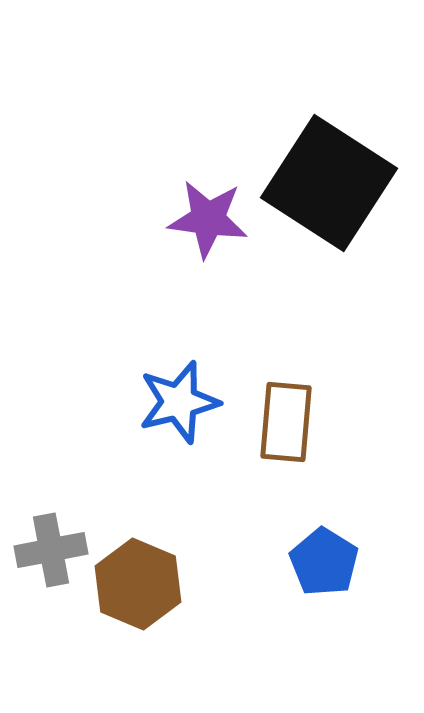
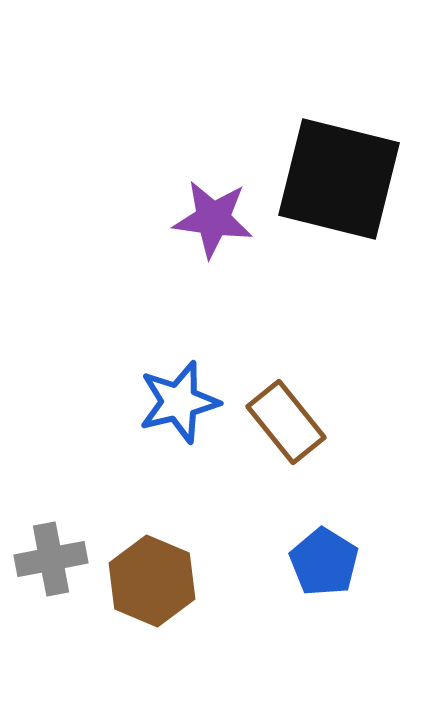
black square: moved 10 px right, 4 px up; rotated 19 degrees counterclockwise
purple star: moved 5 px right
brown rectangle: rotated 44 degrees counterclockwise
gray cross: moved 9 px down
brown hexagon: moved 14 px right, 3 px up
